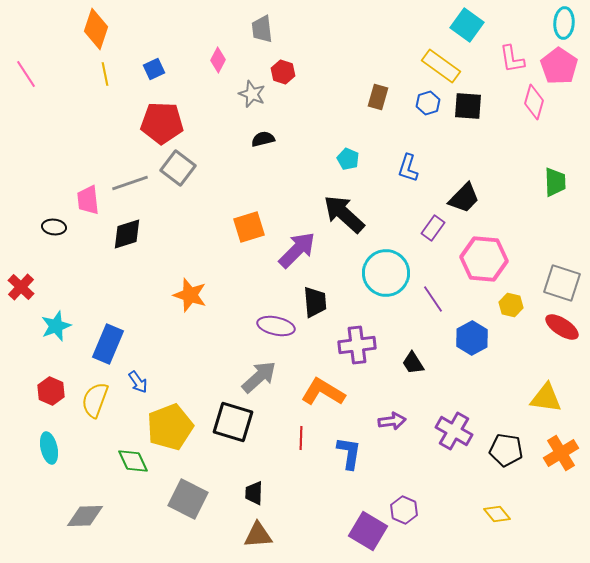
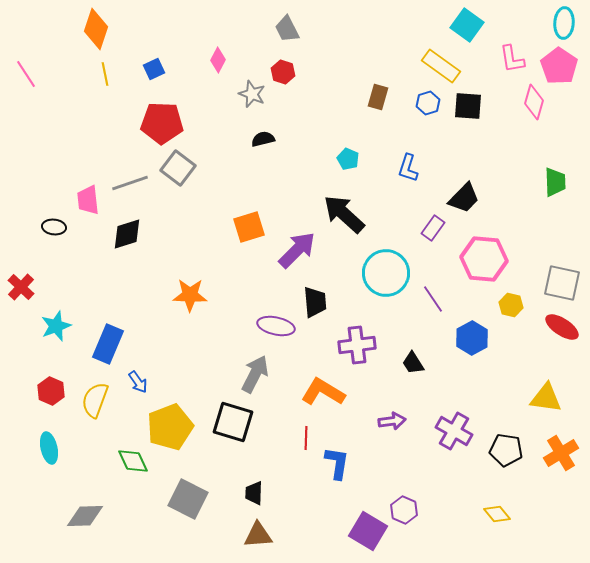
gray trapezoid at (262, 29): moved 25 px right; rotated 20 degrees counterclockwise
gray square at (562, 283): rotated 6 degrees counterclockwise
orange star at (190, 295): rotated 16 degrees counterclockwise
gray arrow at (259, 377): moved 4 px left, 3 px up; rotated 21 degrees counterclockwise
red line at (301, 438): moved 5 px right
blue L-shape at (349, 453): moved 12 px left, 10 px down
